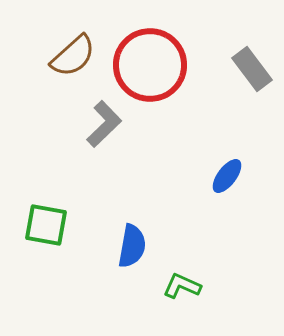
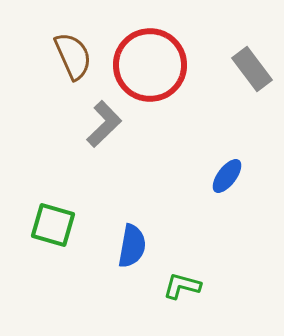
brown semicircle: rotated 72 degrees counterclockwise
green square: moved 7 px right; rotated 6 degrees clockwise
green L-shape: rotated 9 degrees counterclockwise
